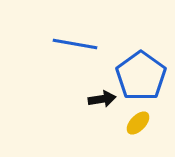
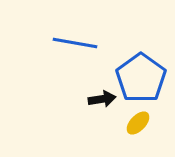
blue line: moved 1 px up
blue pentagon: moved 2 px down
